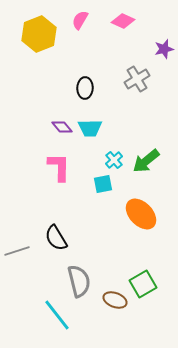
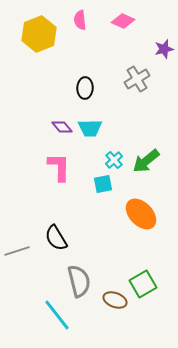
pink semicircle: rotated 36 degrees counterclockwise
